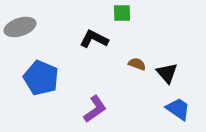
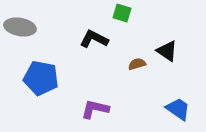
green square: rotated 18 degrees clockwise
gray ellipse: rotated 28 degrees clockwise
brown semicircle: rotated 36 degrees counterclockwise
black triangle: moved 22 px up; rotated 15 degrees counterclockwise
blue pentagon: rotated 12 degrees counterclockwise
purple L-shape: rotated 132 degrees counterclockwise
